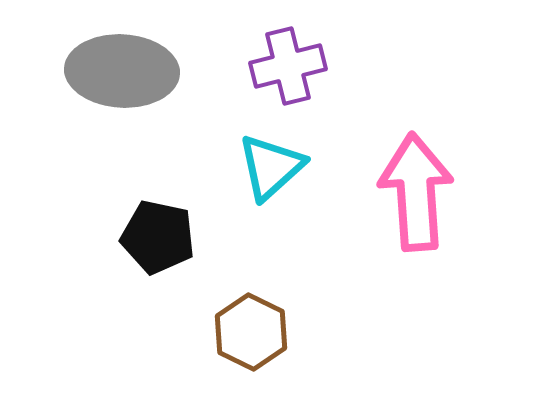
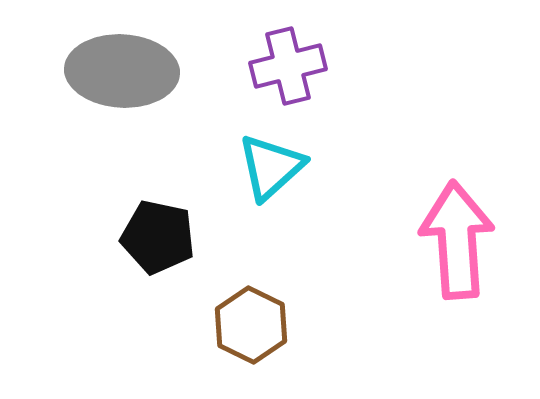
pink arrow: moved 41 px right, 48 px down
brown hexagon: moved 7 px up
